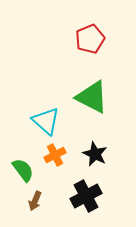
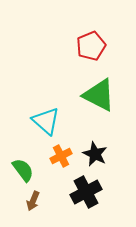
red pentagon: moved 1 px right, 7 px down
green triangle: moved 7 px right, 2 px up
orange cross: moved 6 px right, 1 px down
black cross: moved 4 px up
brown arrow: moved 2 px left
